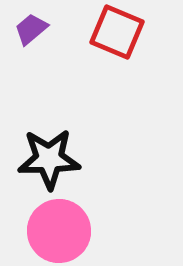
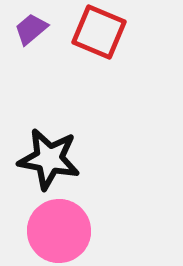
red square: moved 18 px left
black star: rotated 12 degrees clockwise
